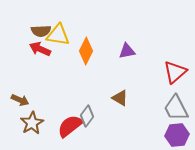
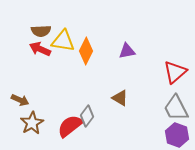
yellow triangle: moved 5 px right, 6 px down
purple hexagon: rotated 25 degrees clockwise
